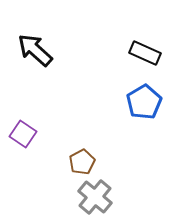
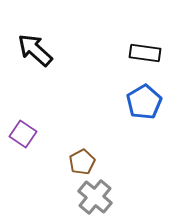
black rectangle: rotated 16 degrees counterclockwise
